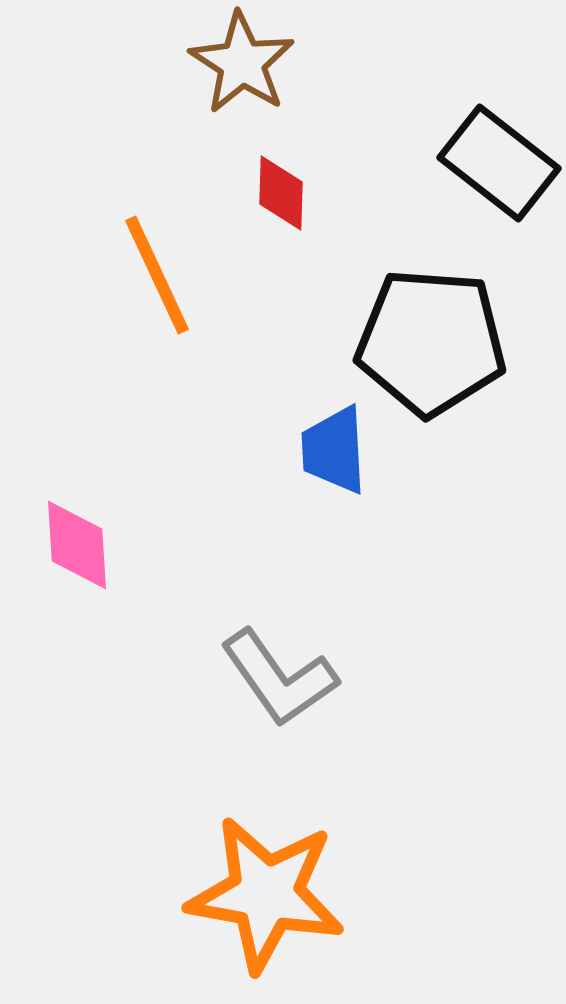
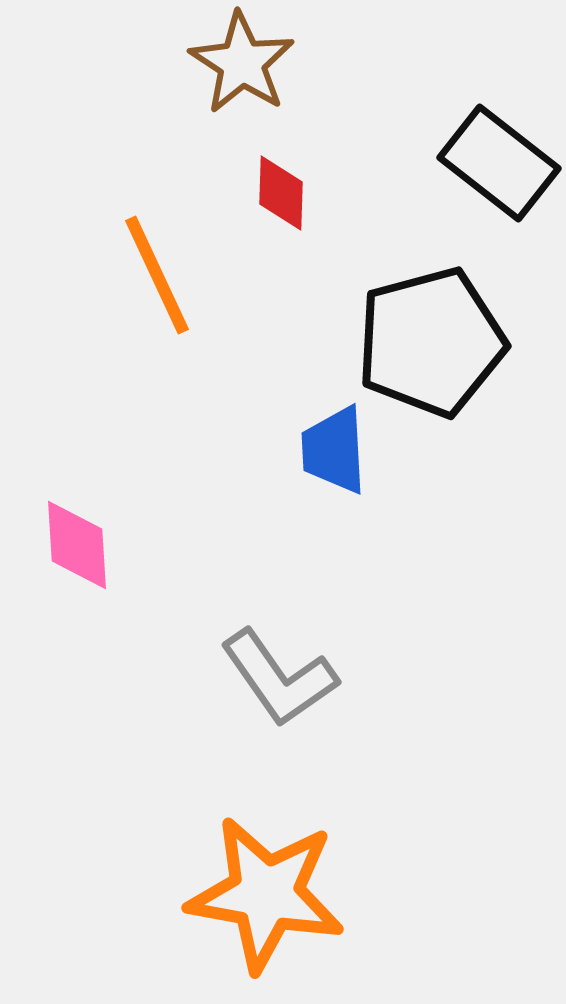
black pentagon: rotated 19 degrees counterclockwise
